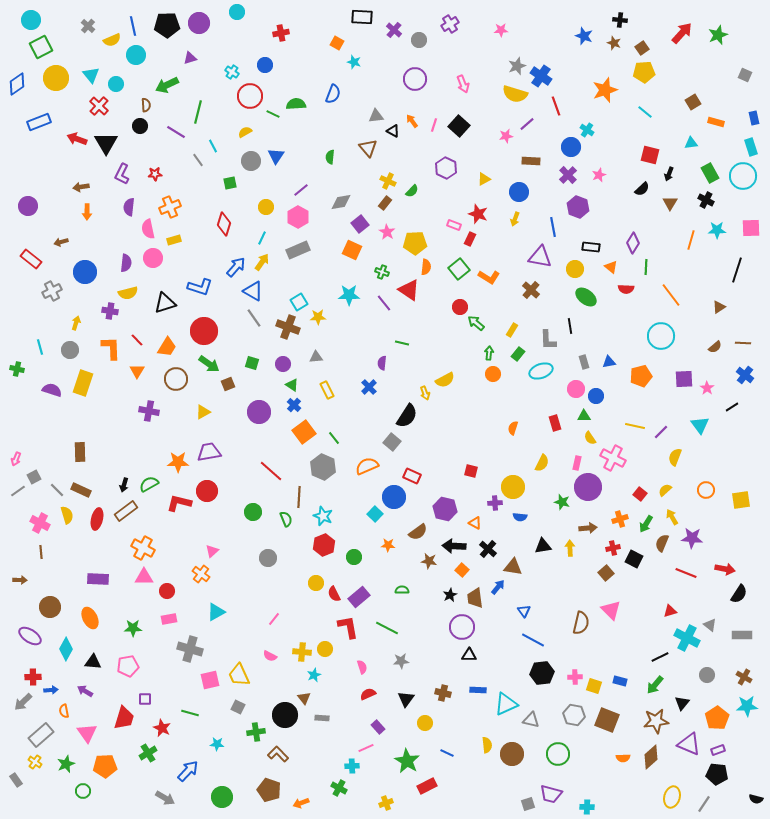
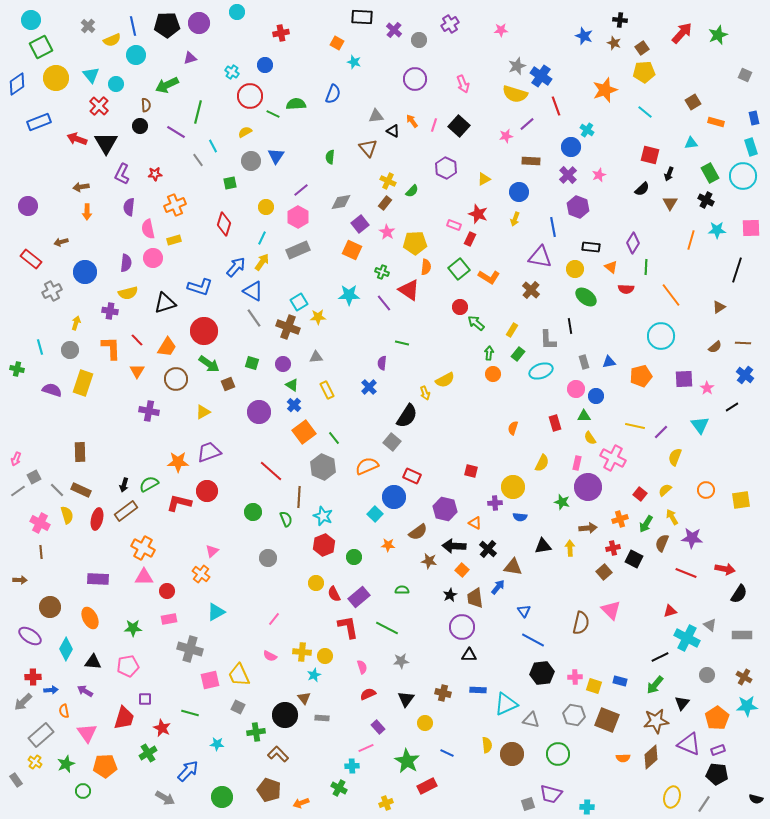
orange cross at (170, 207): moved 5 px right, 2 px up
purple trapezoid at (209, 452): rotated 10 degrees counterclockwise
brown square at (606, 573): moved 2 px left, 1 px up
yellow circle at (325, 649): moved 7 px down
